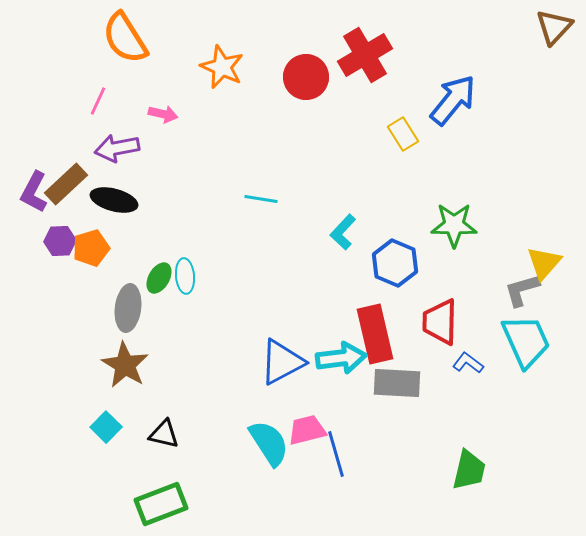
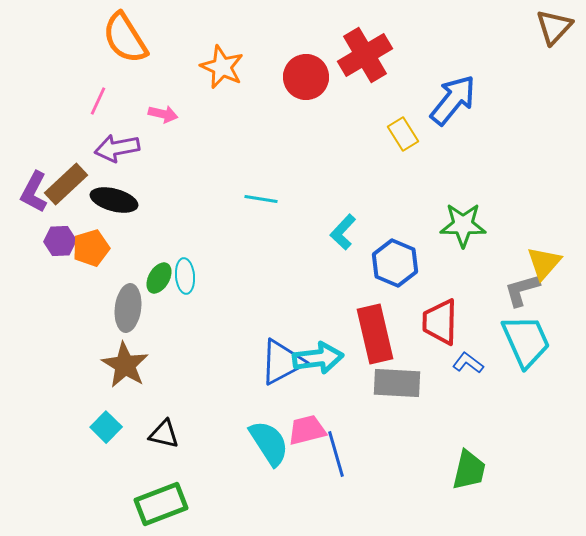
green star: moved 9 px right
cyan arrow: moved 23 px left
